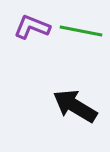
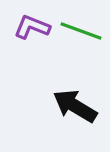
green line: rotated 9 degrees clockwise
